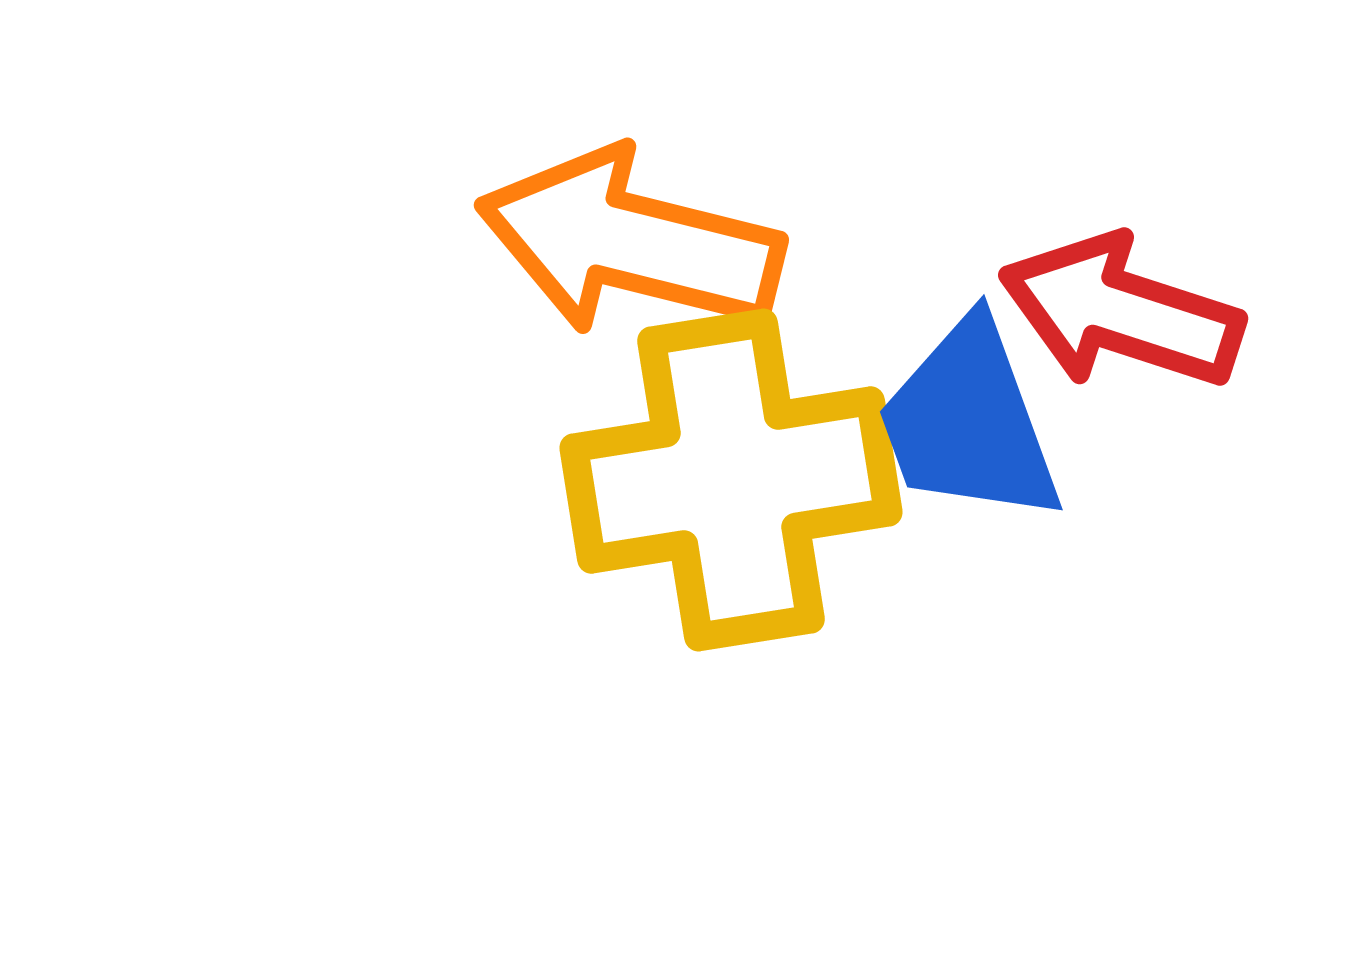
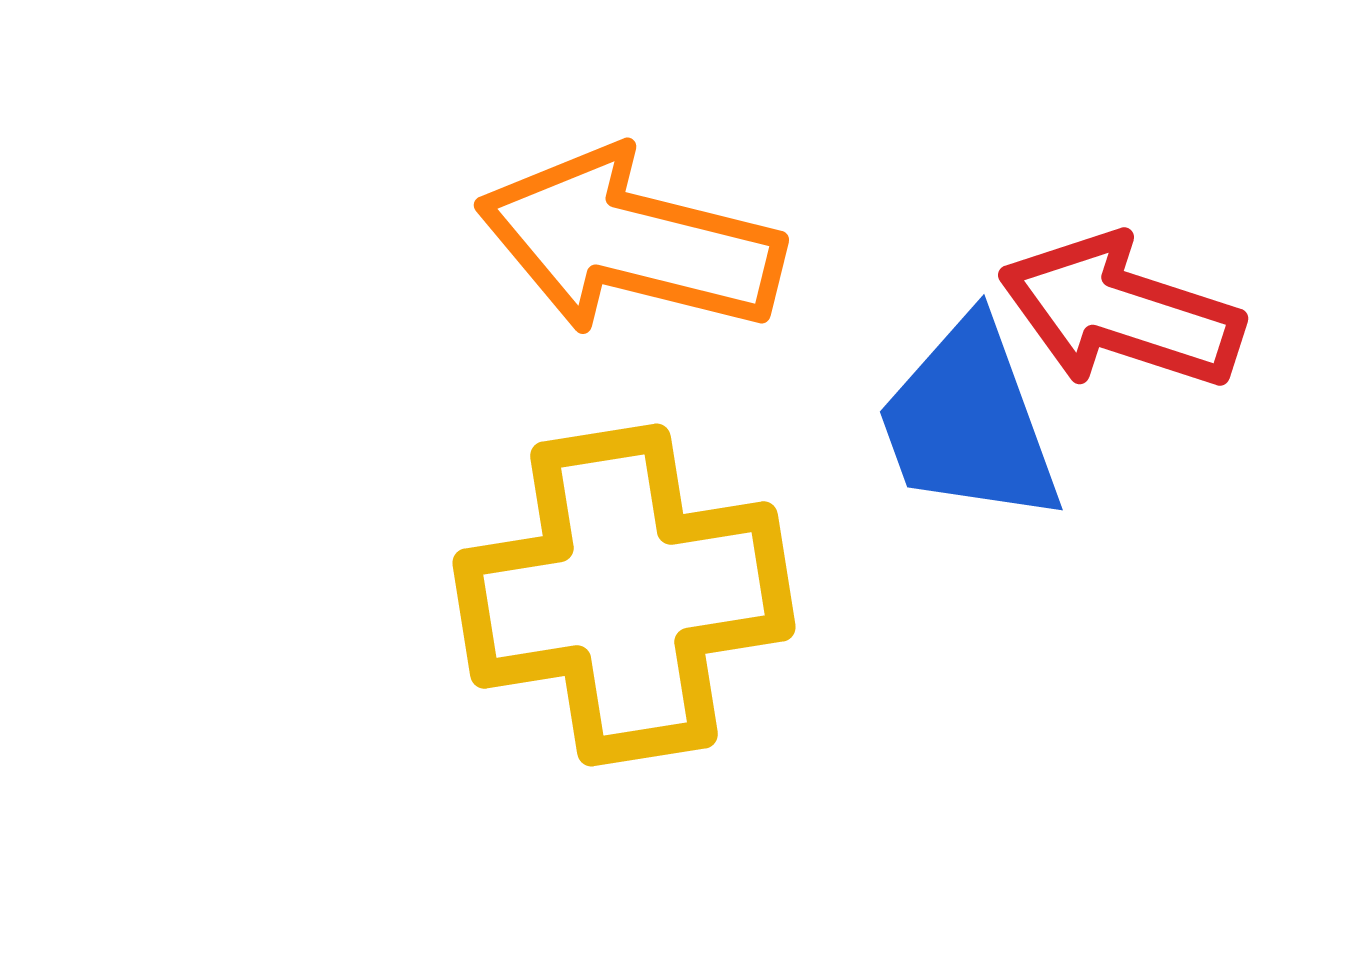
yellow cross: moved 107 px left, 115 px down
